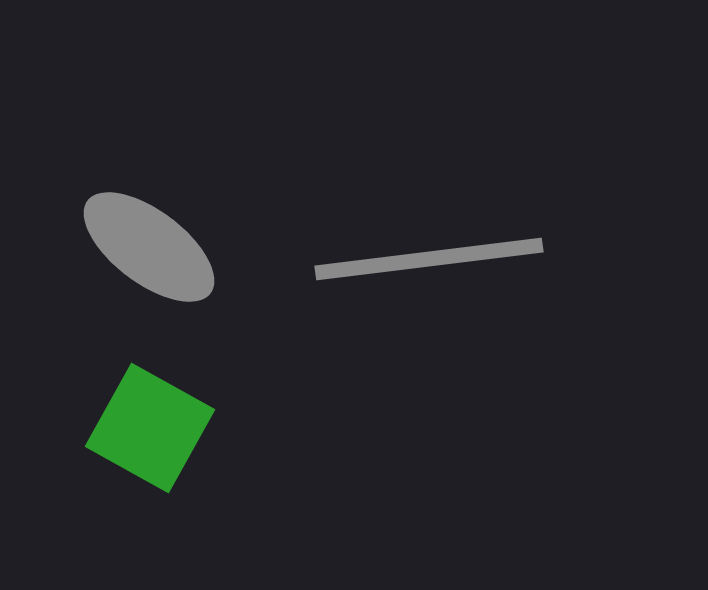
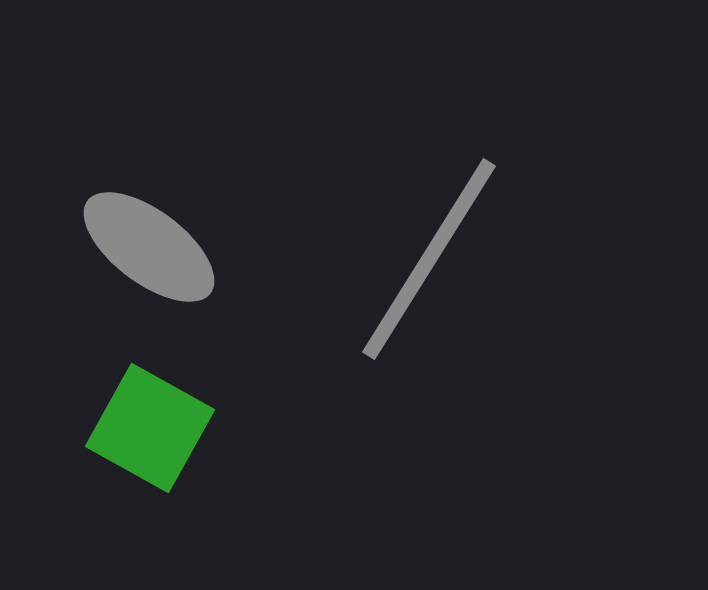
gray line: rotated 51 degrees counterclockwise
